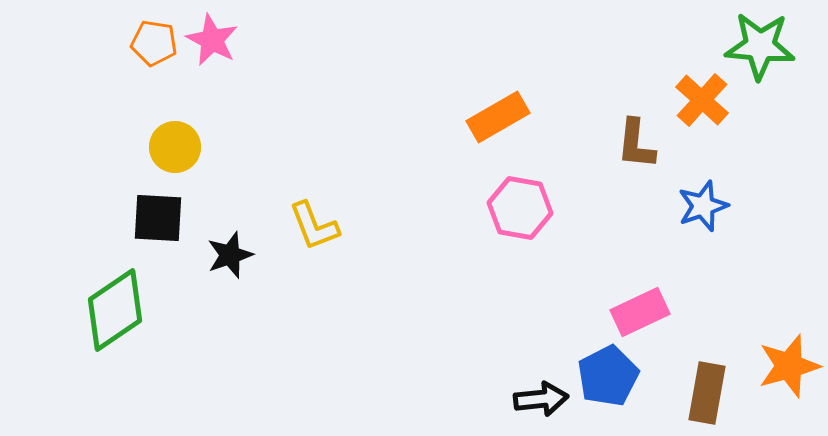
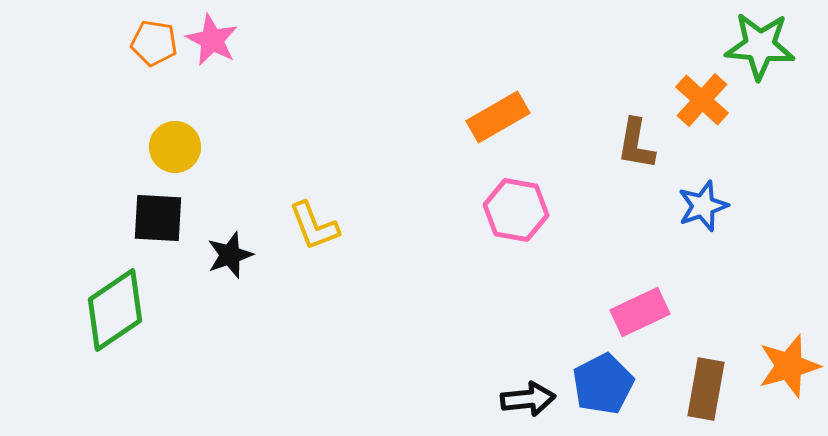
brown L-shape: rotated 4 degrees clockwise
pink hexagon: moved 4 px left, 2 px down
blue pentagon: moved 5 px left, 8 px down
brown rectangle: moved 1 px left, 4 px up
black arrow: moved 13 px left
